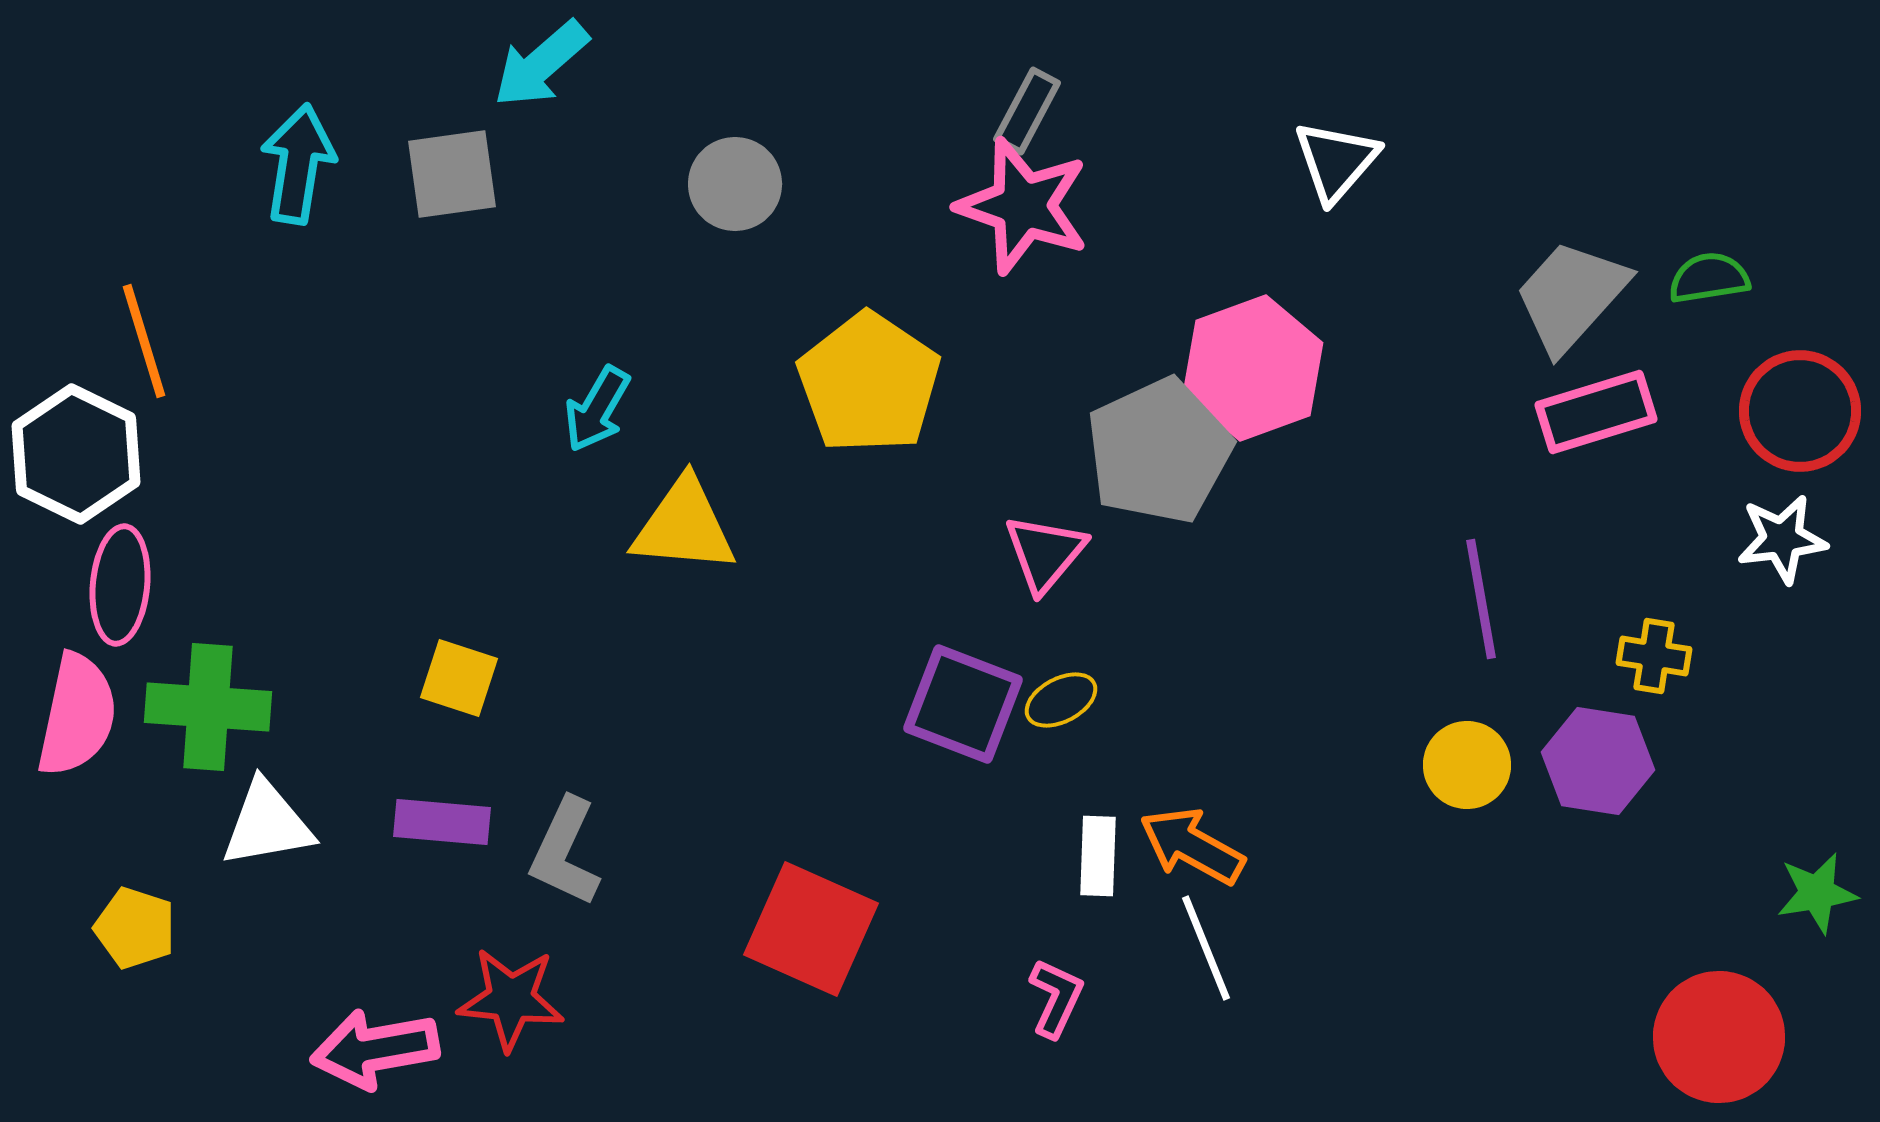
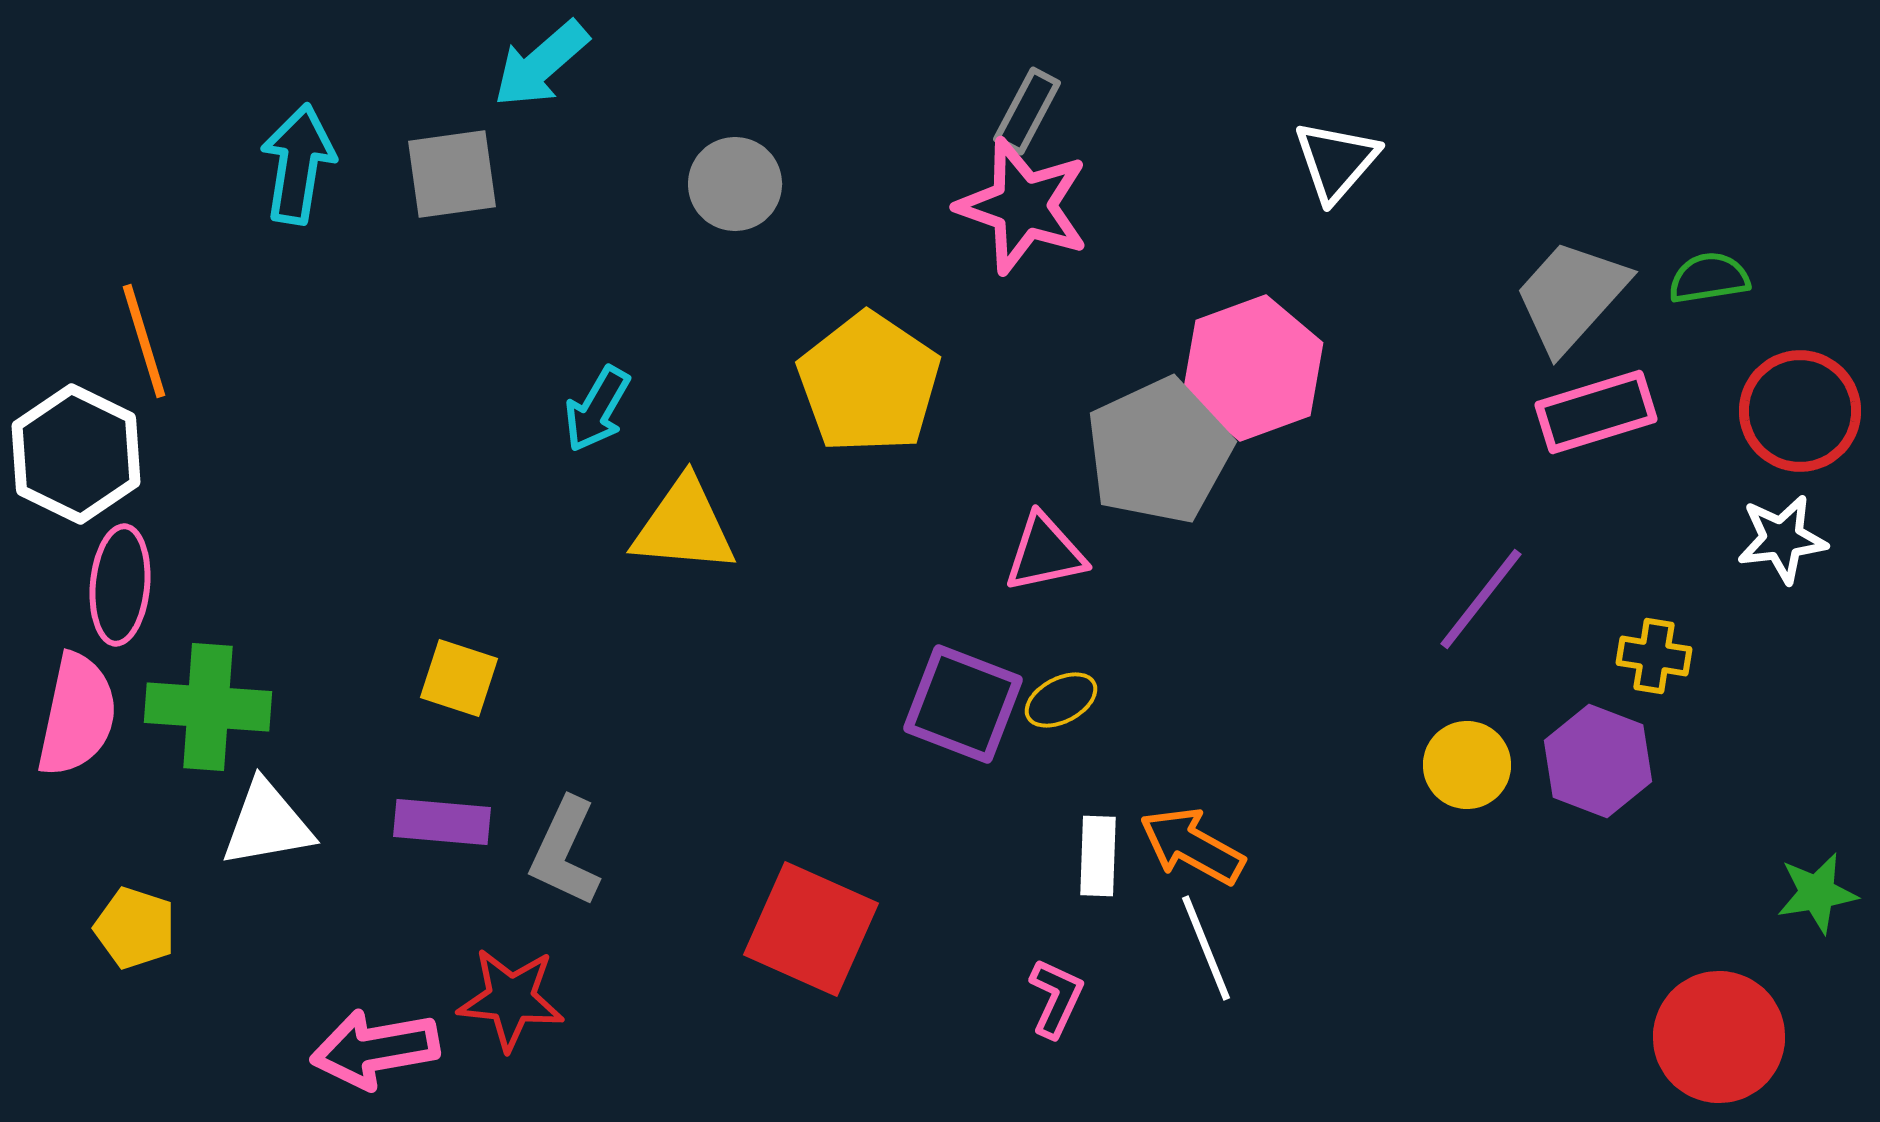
pink triangle at (1045, 553): rotated 38 degrees clockwise
purple line at (1481, 599): rotated 48 degrees clockwise
purple hexagon at (1598, 761): rotated 12 degrees clockwise
